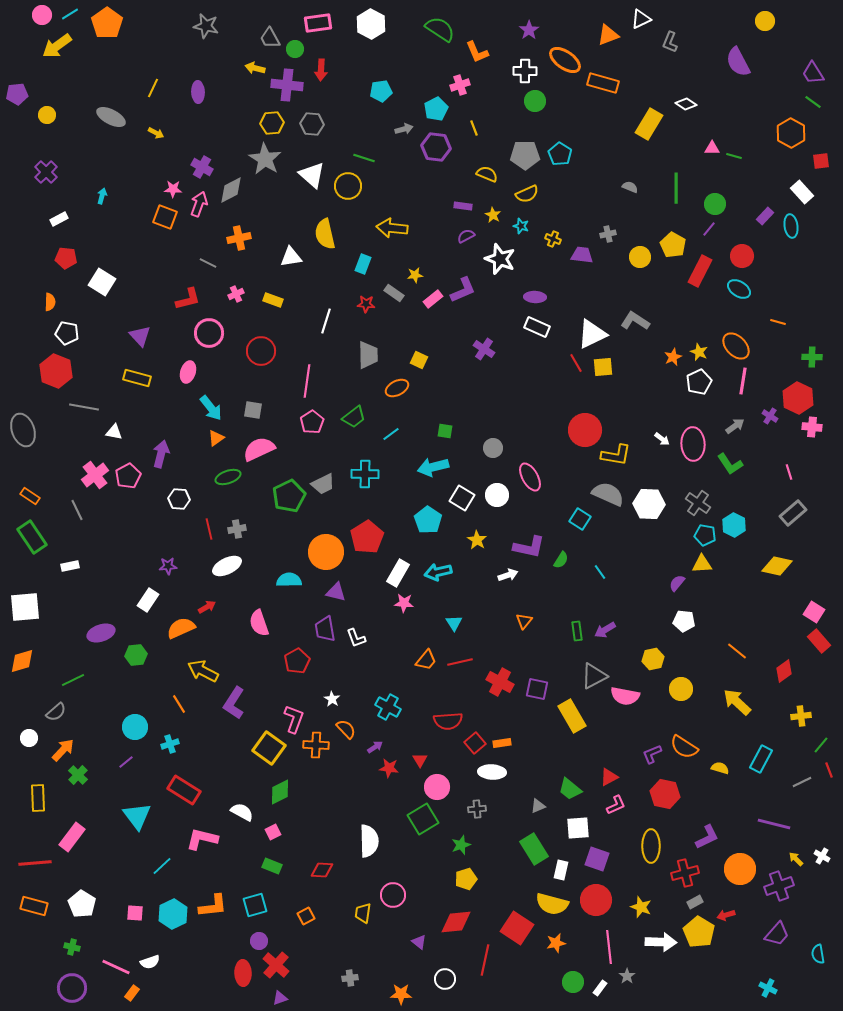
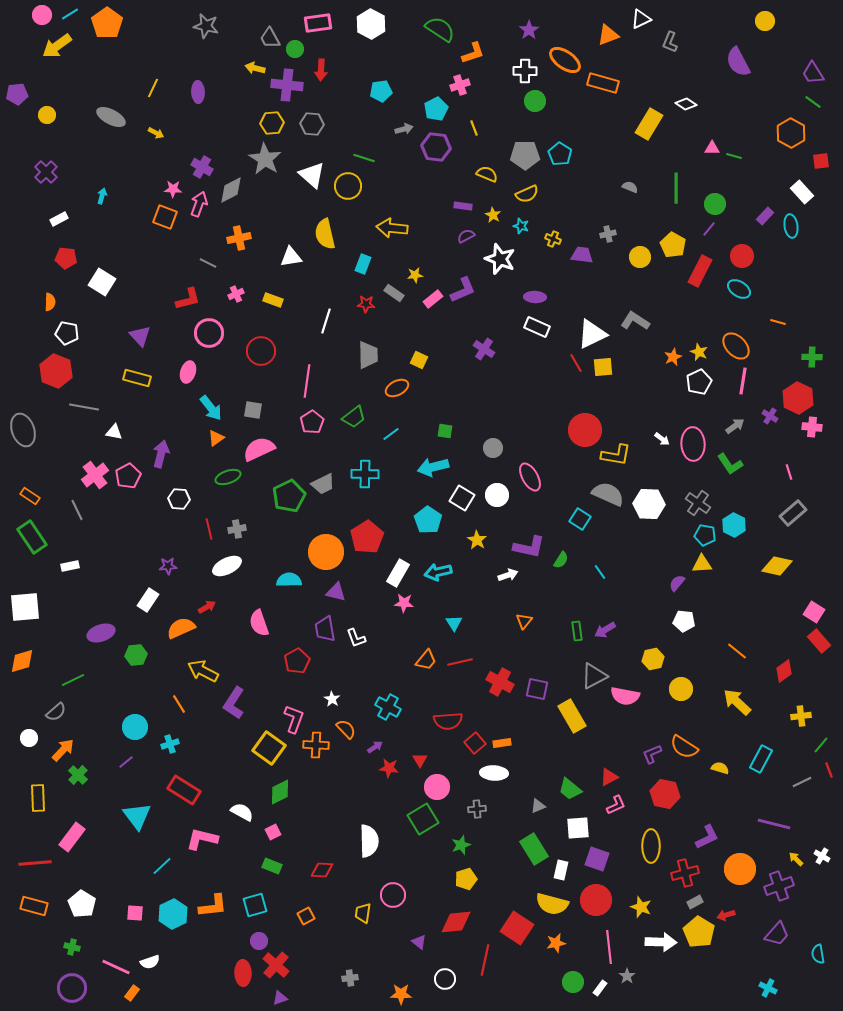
orange L-shape at (477, 52): moved 4 px left, 1 px down; rotated 85 degrees counterclockwise
white ellipse at (492, 772): moved 2 px right, 1 px down
